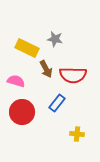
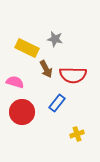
pink semicircle: moved 1 px left, 1 px down
yellow cross: rotated 24 degrees counterclockwise
